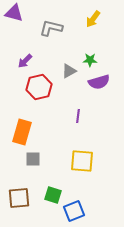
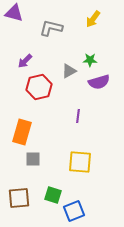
yellow square: moved 2 px left, 1 px down
